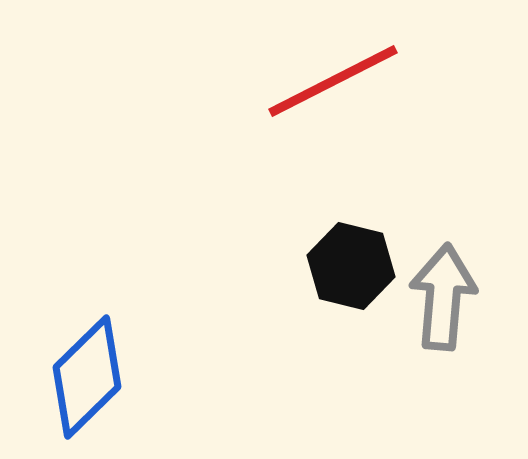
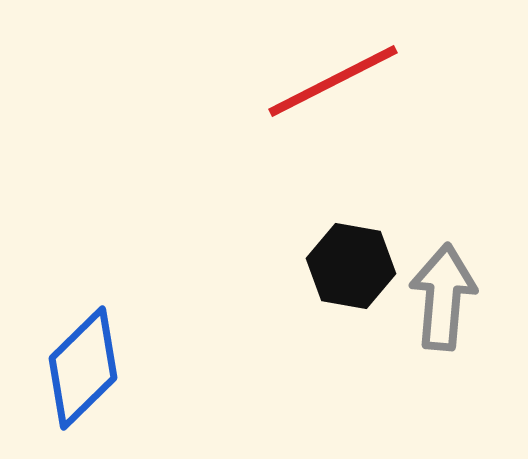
black hexagon: rotated 4 degrees counterclockwise
blue diamond: moved 4 px left, 9 px up
